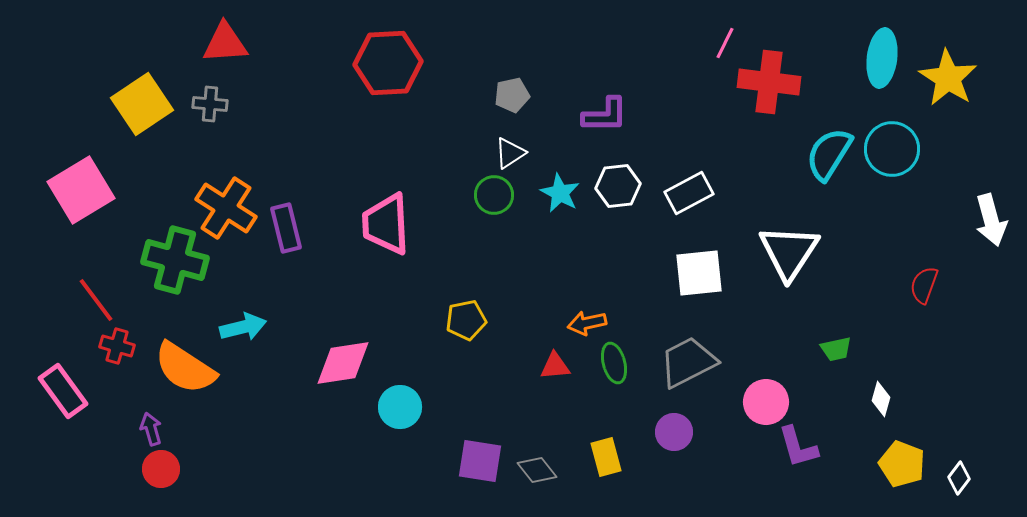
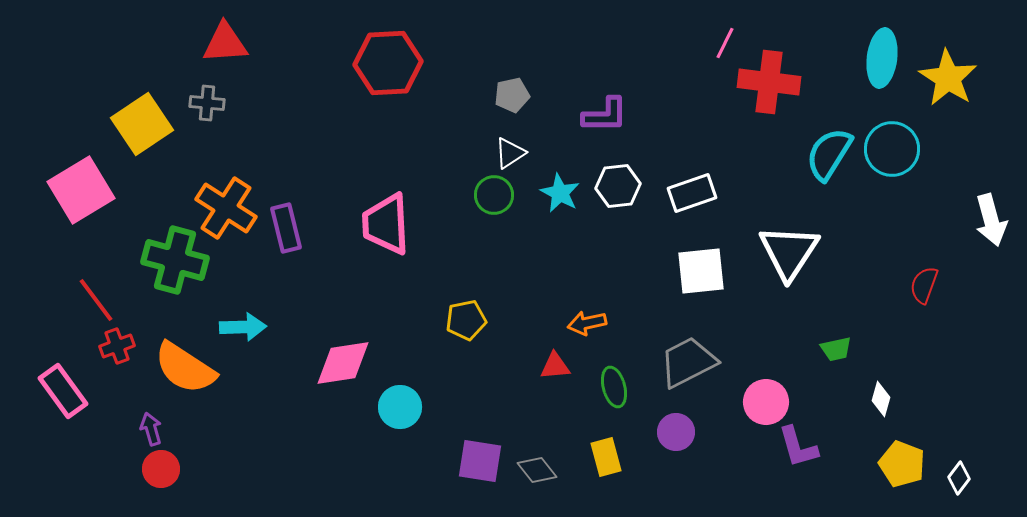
yellow square at (142, 104): moved 20 px down
gray cross at (210, 104): moved 3 px left, 1 px up
white rectangle at (689, 193): moved 3 px right; rotated 9 degrees clockwise
white square at (699, 273): moved 2 px right, 2 px up
cyan arrow at (243, 327): rotated 12 degrees clockwise
red cross at (117, 346): rotated 36 degrees counterclockwise
green ellipse at (614, 363): moved 24 px down
purple circle at (674, 432): moved 2 px right
